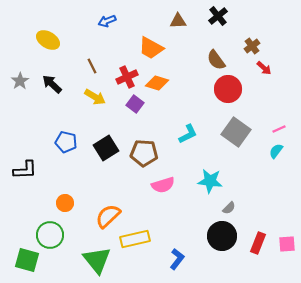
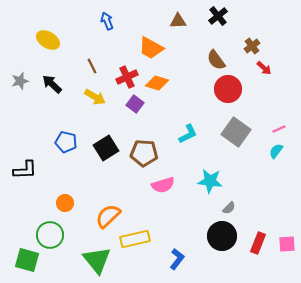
blue arrow: rotated 90 degrees clockwise
gray star: rotated 18 degrees clockwise
